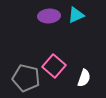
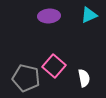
cyan triangle: moved 13 px right
white semicircle: rotated 30 degrees counterclockwise
